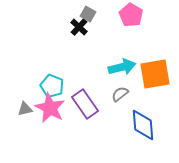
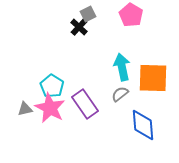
gray square: rotated 35 degrees clockwise
cyan arrow: rotated 88 degrees counterclockwise
orange square: moved 2 px left, 4 px down; rotated 12 degrees clockwise
cyan pentagon: rotated 10 degrees clockwise
